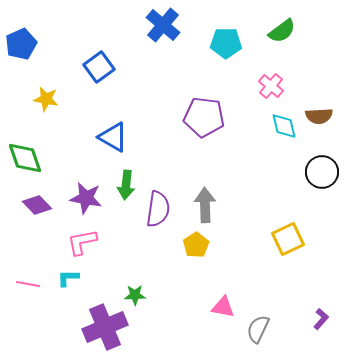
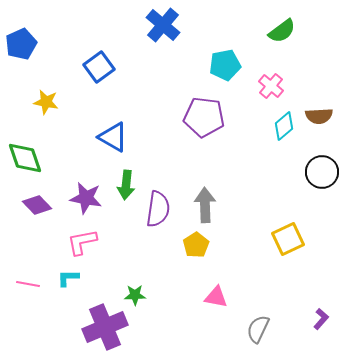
cyan pentagon: moved 1 px left, 22 px down; rotated 12 degrees counterclockwise
yellow star: moved 3 px down
cyan diamond: rotated 64 degrees clockwise
pink triangle: moved 7 px left, 10 px up
